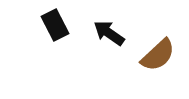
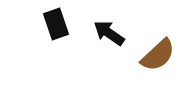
black rectangle: moved 1 px right, 1 px up; rotated 8 degrees clockwise
